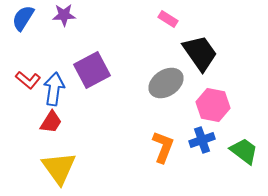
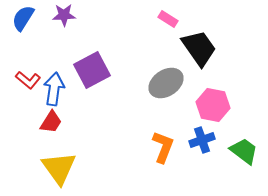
black trapezoid: moved 1 px left, 5 px up
